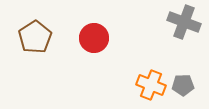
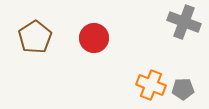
gray pentagon: moved 4 px down
